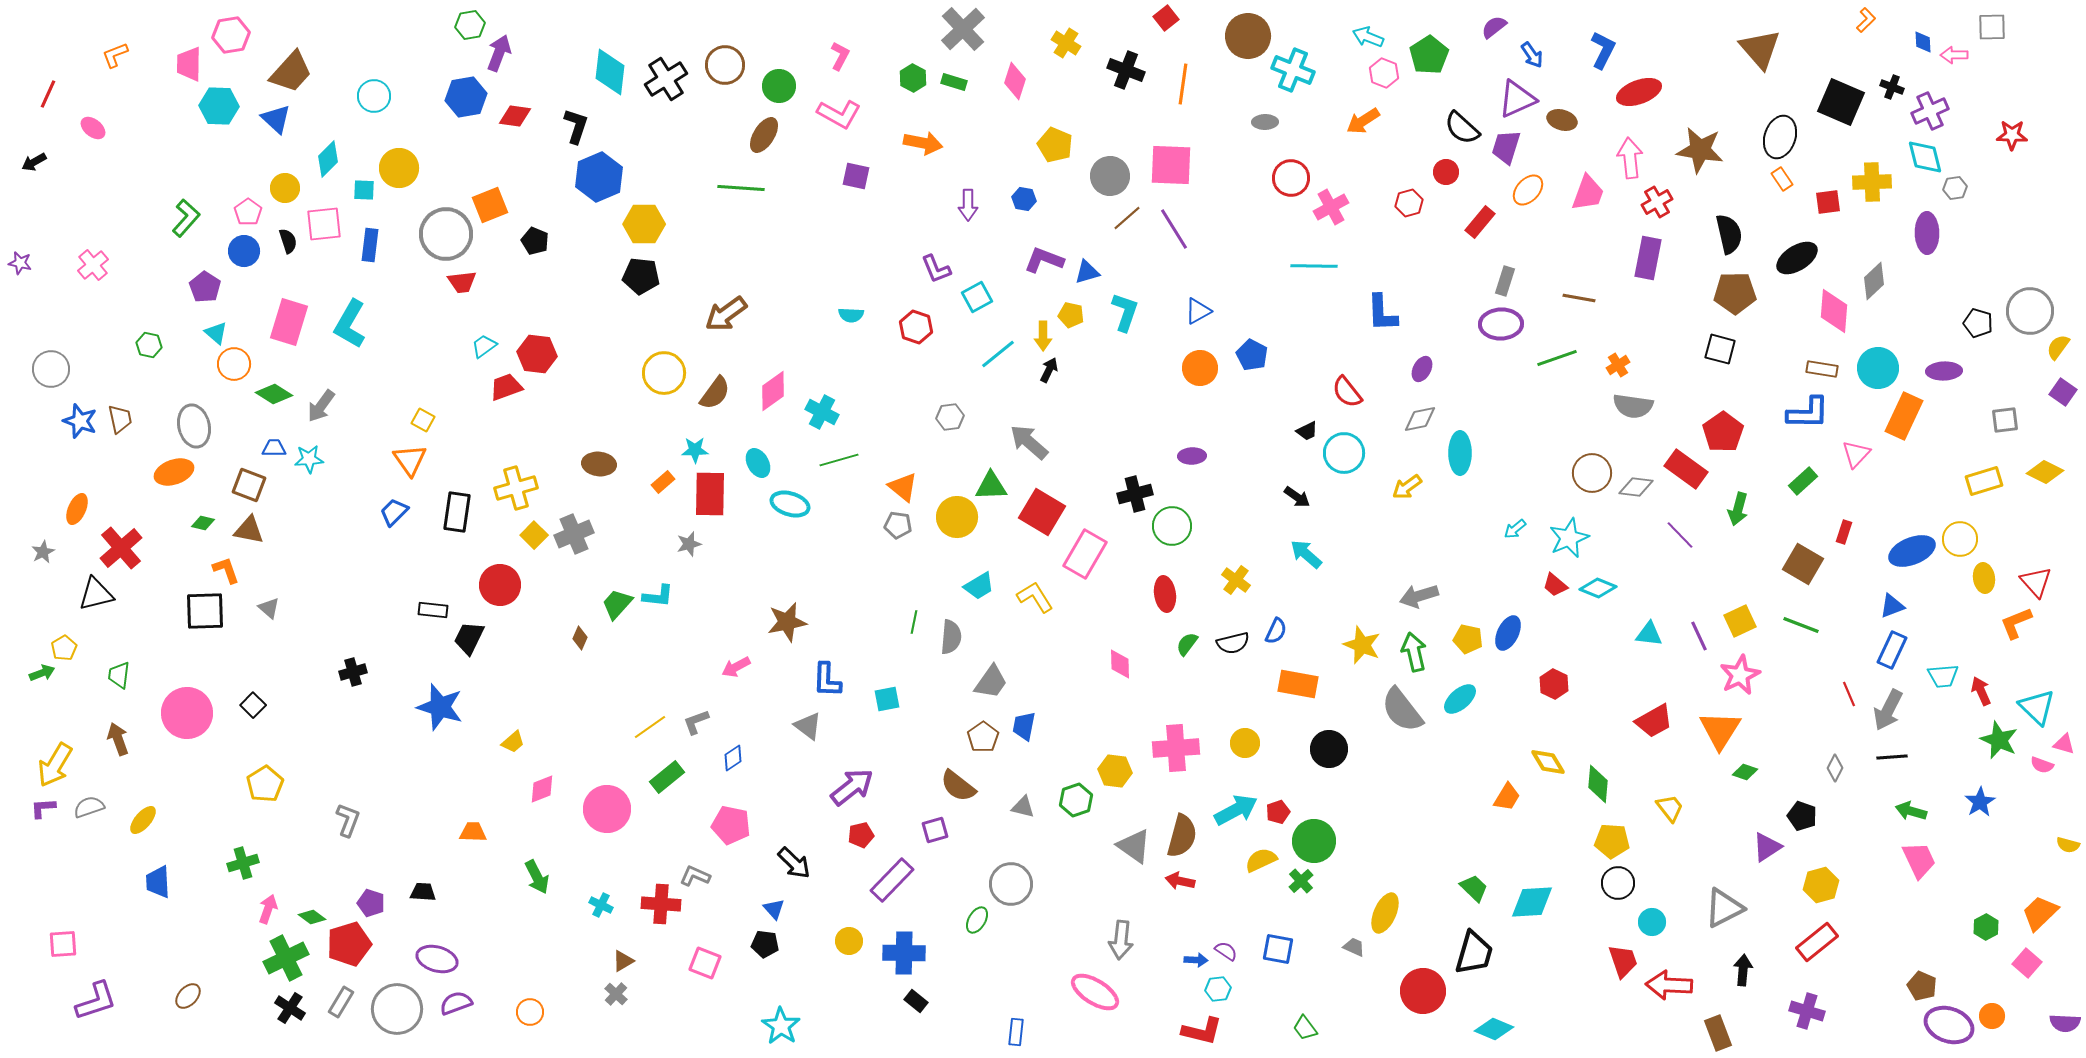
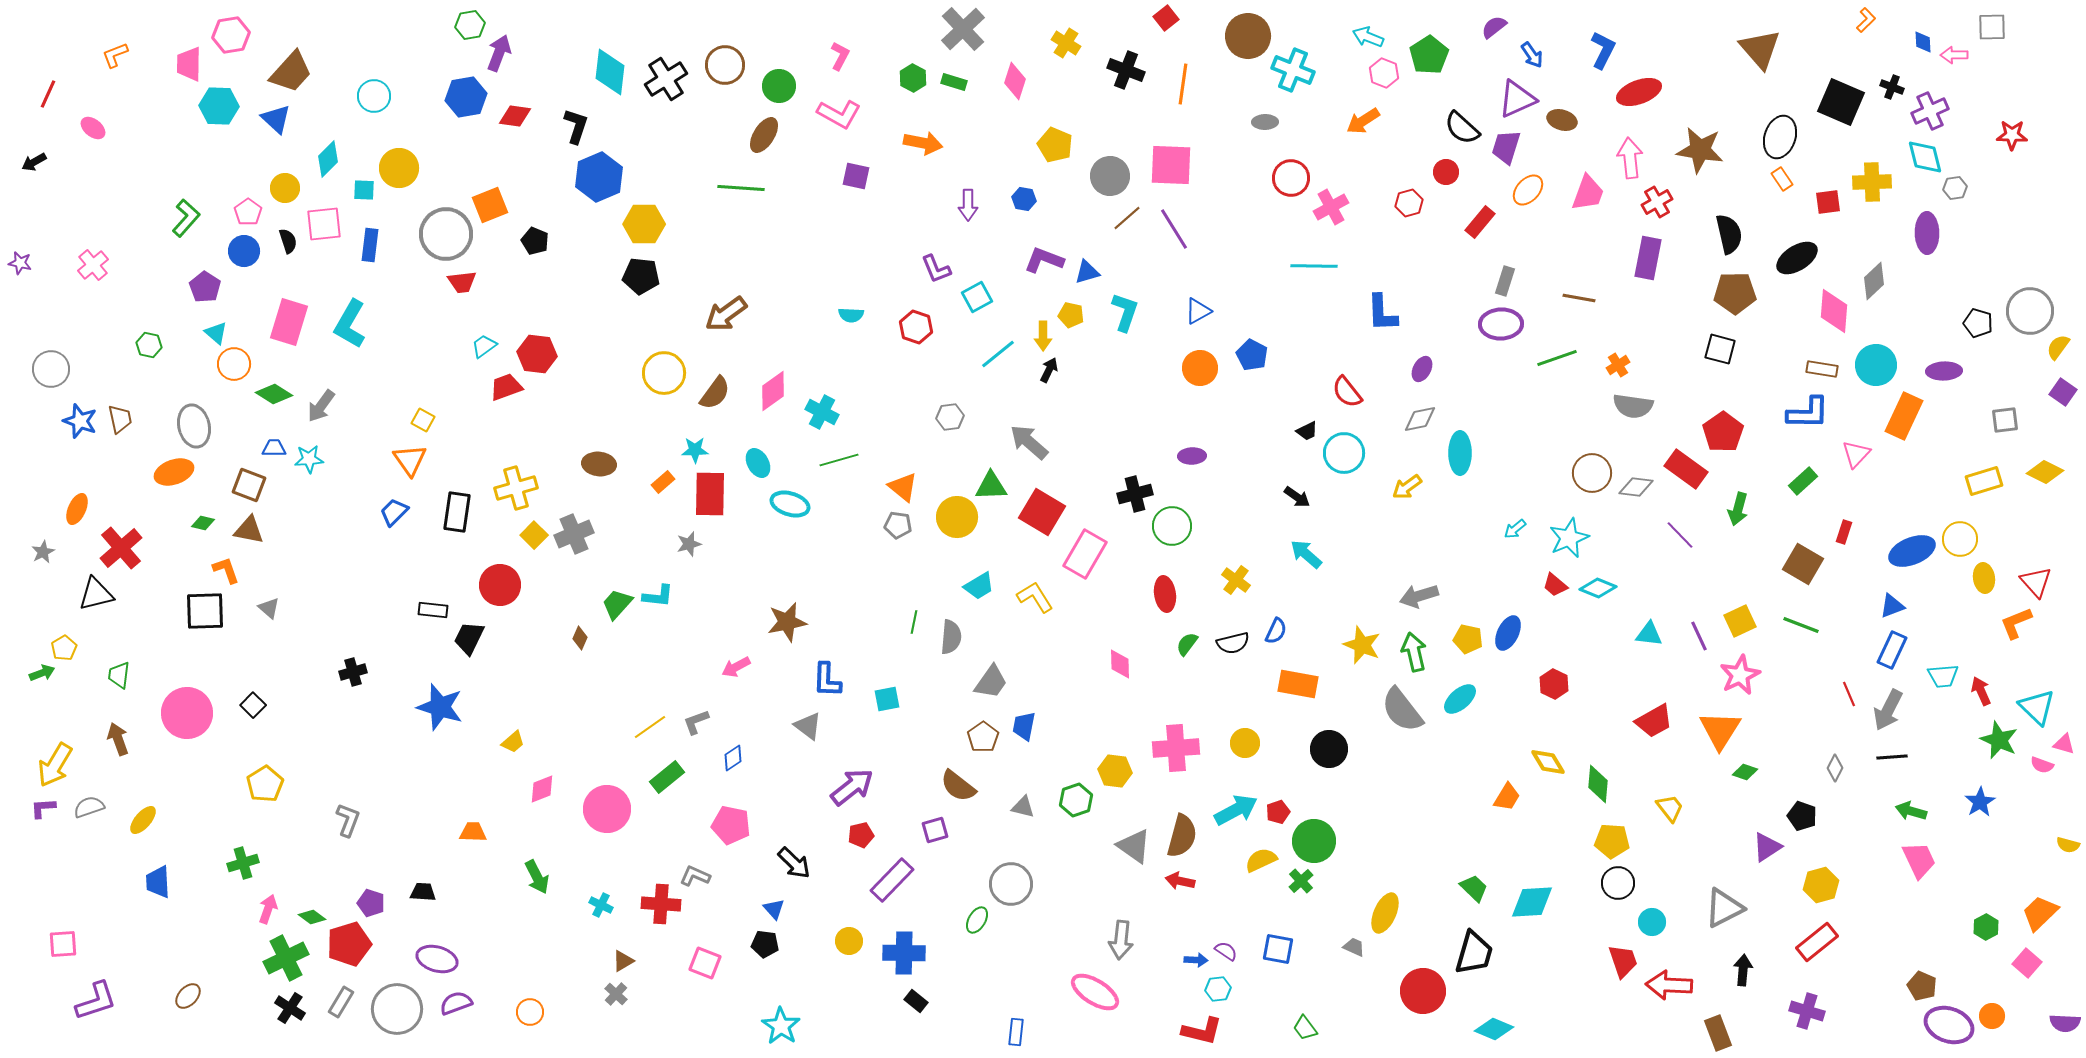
cyan circle at (1878, 368): moved 2 px left, 3 px up
